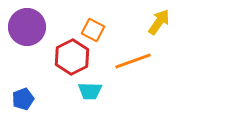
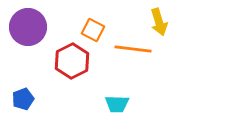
yellow arrow: rotated 128 degrees clockwise
purple circle: moved 1 px right
red hexagon: moved 4 px down
orange line: moved 12 px up; rotated 27 degrees clockwise
cyan trapezoid: moved 27 px right, 13 px down
